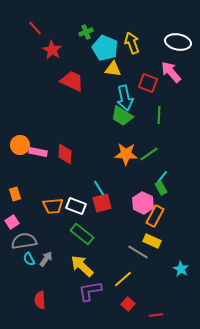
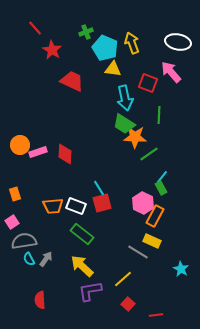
green trapezoid at (122, 116): moved 2 px right, 8 px down
pink rectangle at (38, 152): rotated 30 degrees counterclockwise
orange star at (126, 154): moved 9 px right, 17 px up
